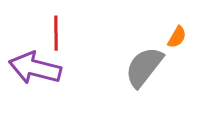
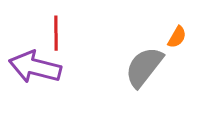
purple arrow: moved 1 px up
